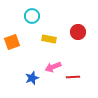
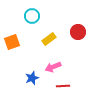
yellow rectangle: rotated 48 degrees counterclockwise
red line: moved 10 px left, 9 px down
